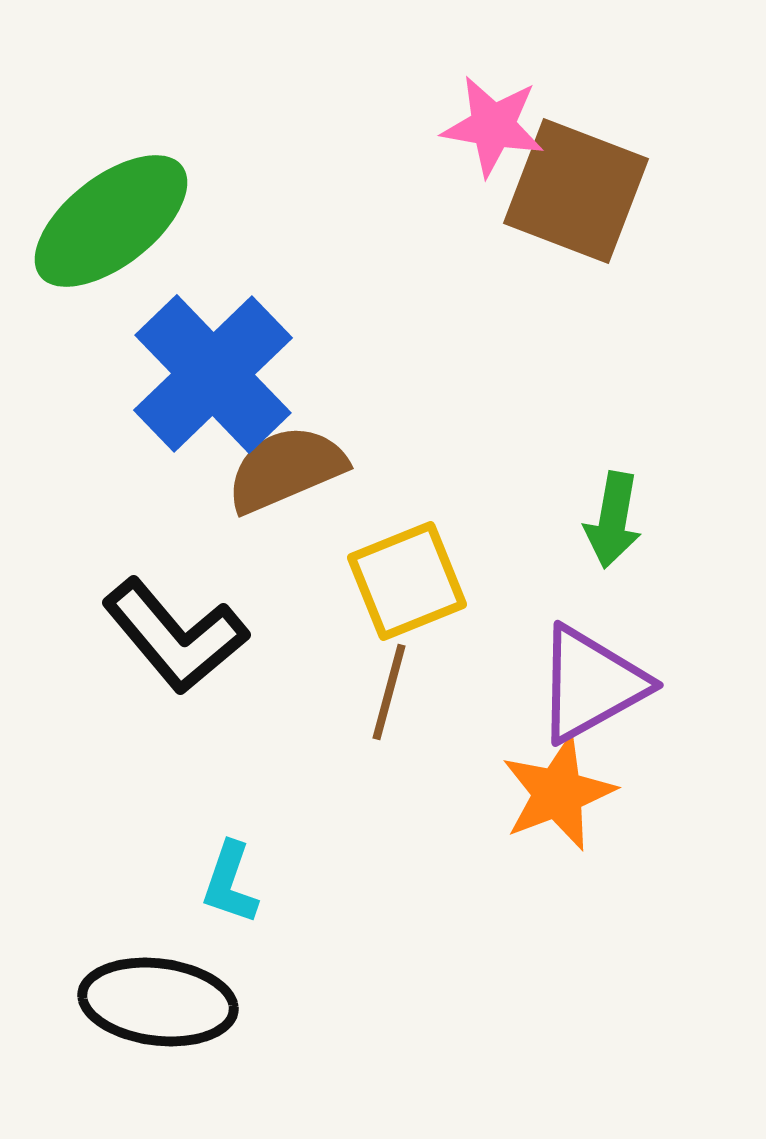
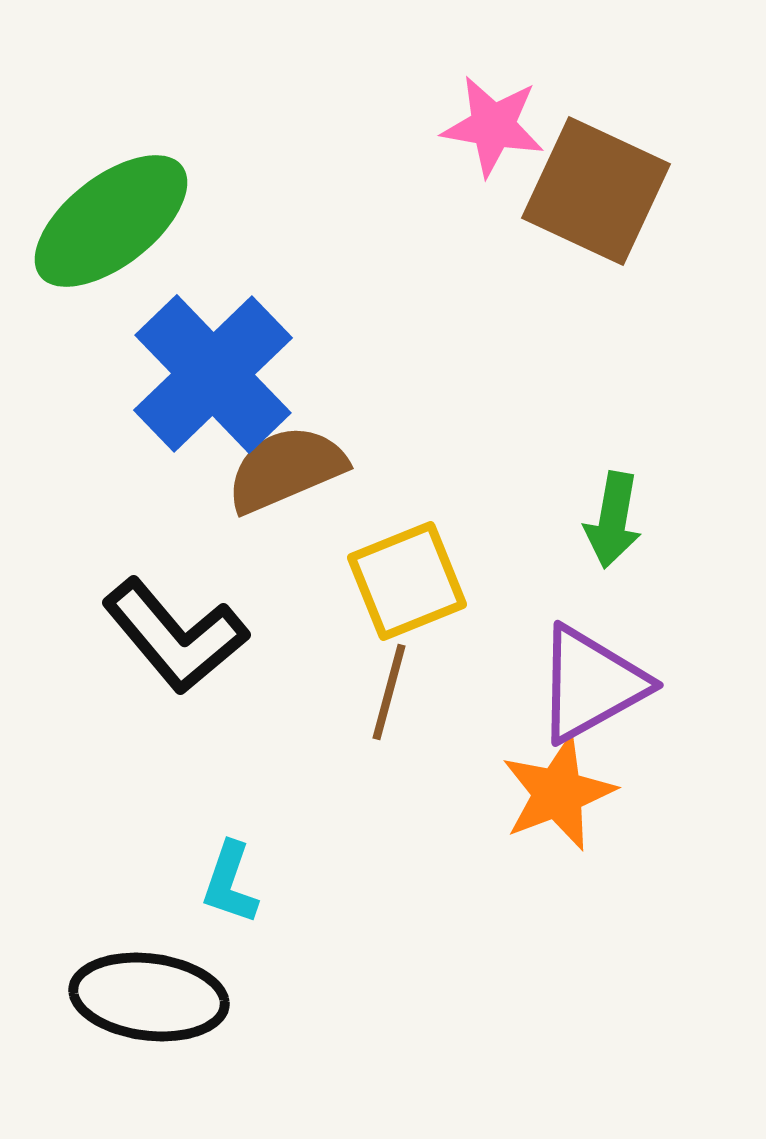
brown square: moved 20 px right; rotated 4 degrees clockwise
black ellipse: moved 9 px left, 5 px up
